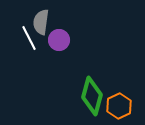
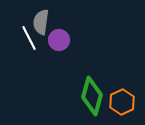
orange hexagon: moved 3 px right, 4 px up
